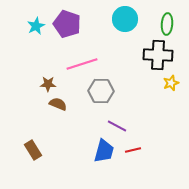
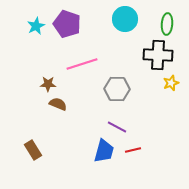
gray hexagon: moved 16 px right, 2 px up
purple line: moved 1 px down
